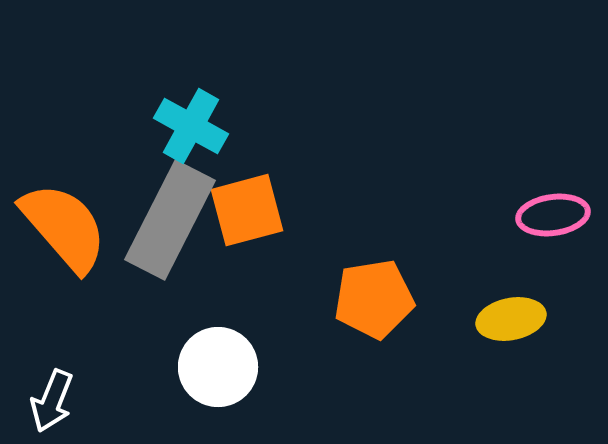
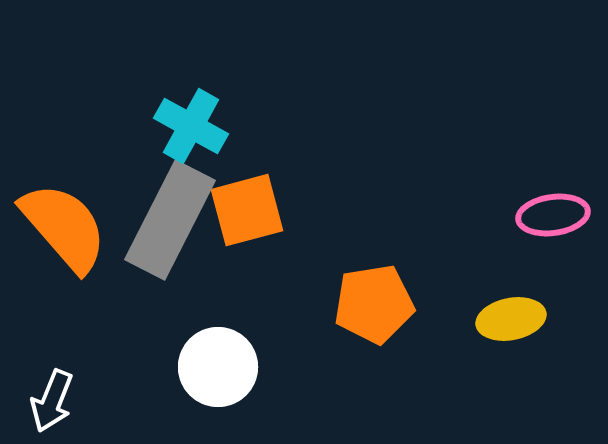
orange pentagon: moved 5 px down
